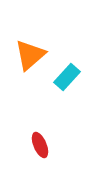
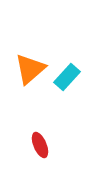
orange triangle: moved 14 px down
